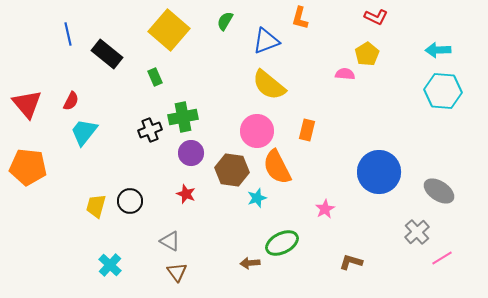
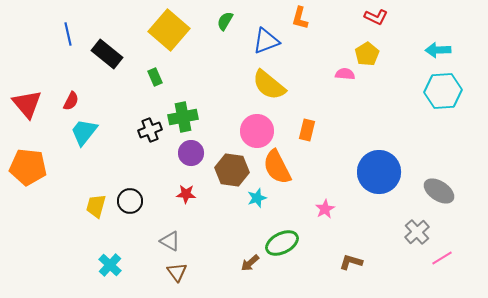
cyan hexagon: rotated 9 degrees counterclockwise
red star: rotated 18 degrees counterclockwise
brown arrow: rotated 36 degrees counterclockwise
